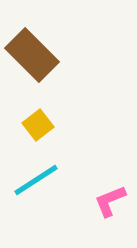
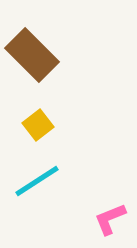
cyan line: moved 1 px right, 1 px down
pink L-shape: moved 18 px down
